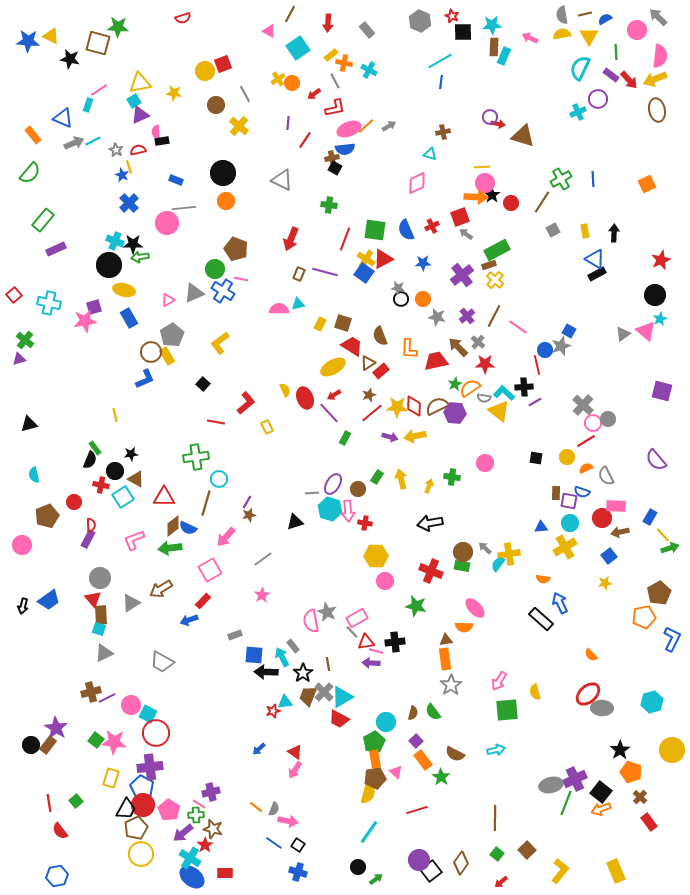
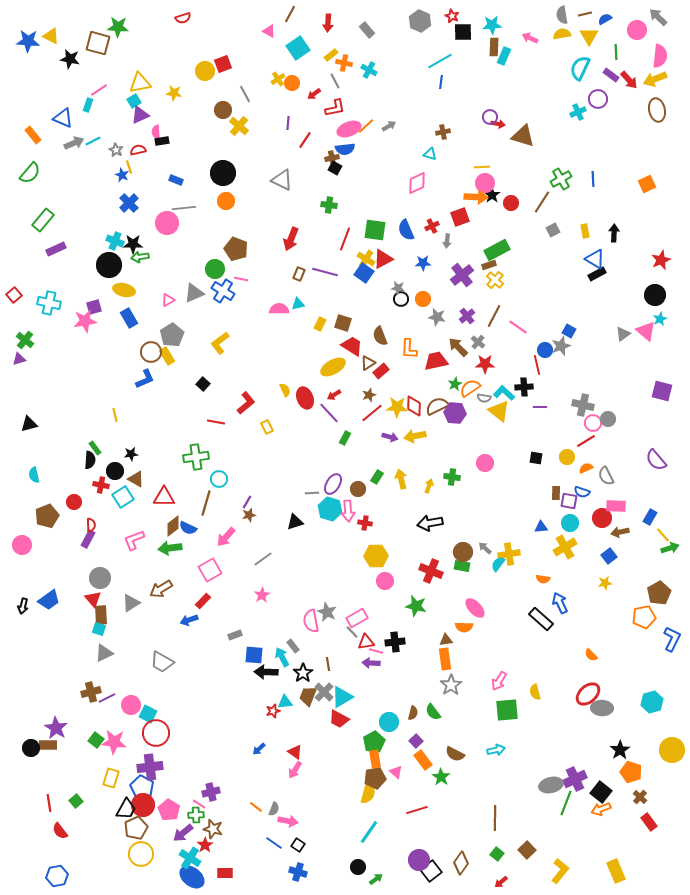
brown circle at (216, 105): moved 7 px right, 5 px down
gray arrow at (466, 234): moved 19 px left, 7 px down; rotated 120 degrees counterclockwise
purple line at (535, 402): moved 5 px right, 5 px down; rotated 32 degrees clockwise
gray cross at (583, 405): rotated 30 degrees counterclockwise
black semicircle at (90, 460): rotated 18 degrees counterclockwise
cyan circle at (386, 722): moved 3 px right
black circle at (31, 745): moved 3 px down
brown rectangle at (48, 745): rotated 54 degrees clockwise
